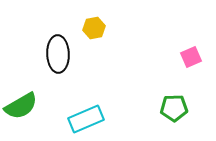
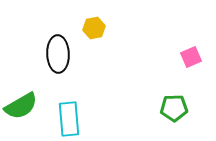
cyan rectangle: moved 17 px left; rotated 72 degrees counterclockwise
